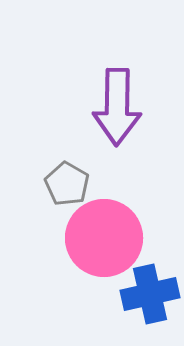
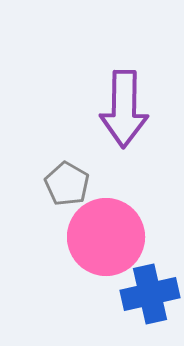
purple arrow: moved 7 px right, 2 px down
pink circle: moved 2 px right, 1 px up
